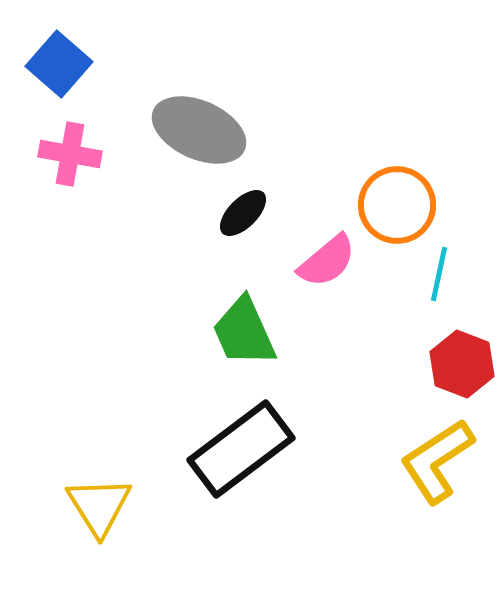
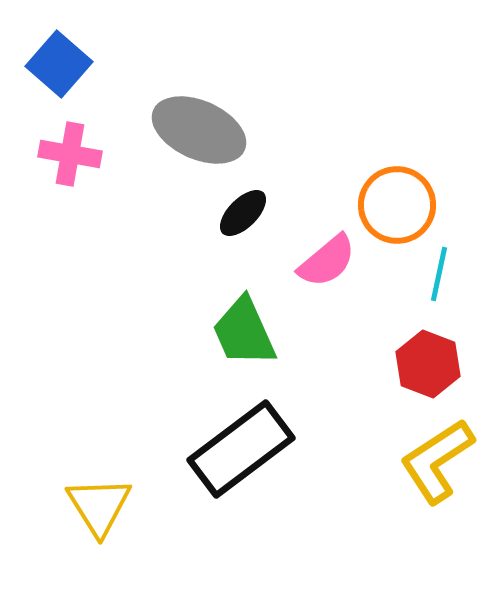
red hexagon: moved 34 px left
